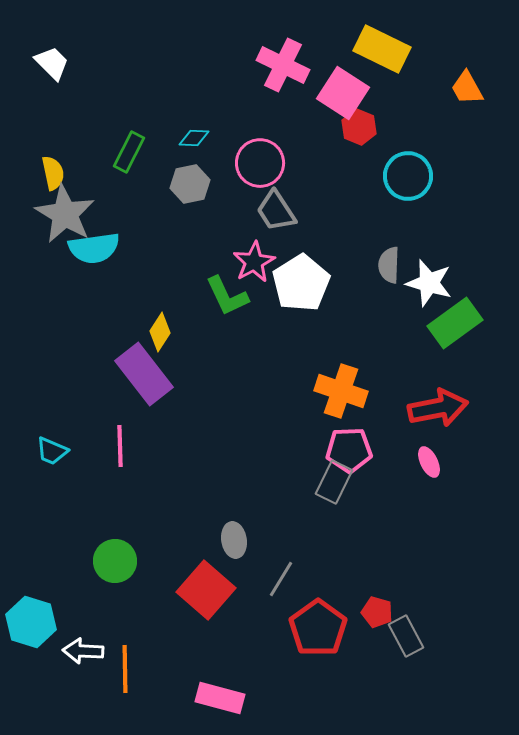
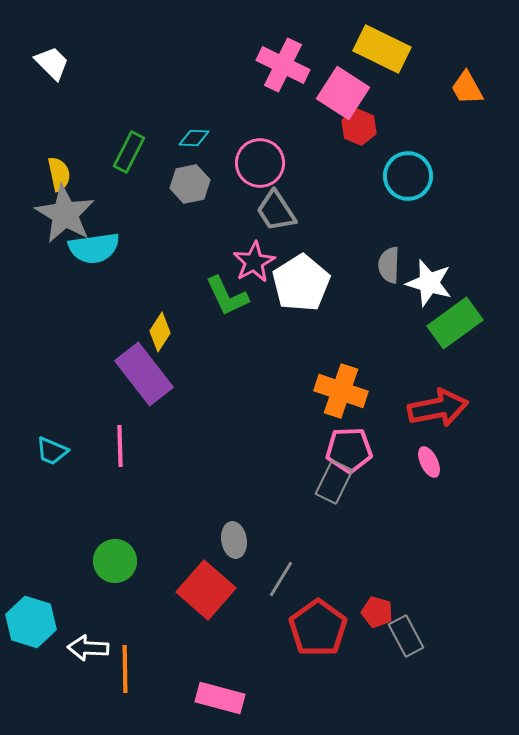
yellow semicircle at (53, 173): moved 6 px right, 1 px down
white arrow at (83, 651): moved 5 px right, 3 px up
